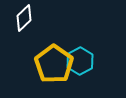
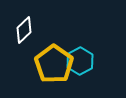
white diamond: moved 12 px down
